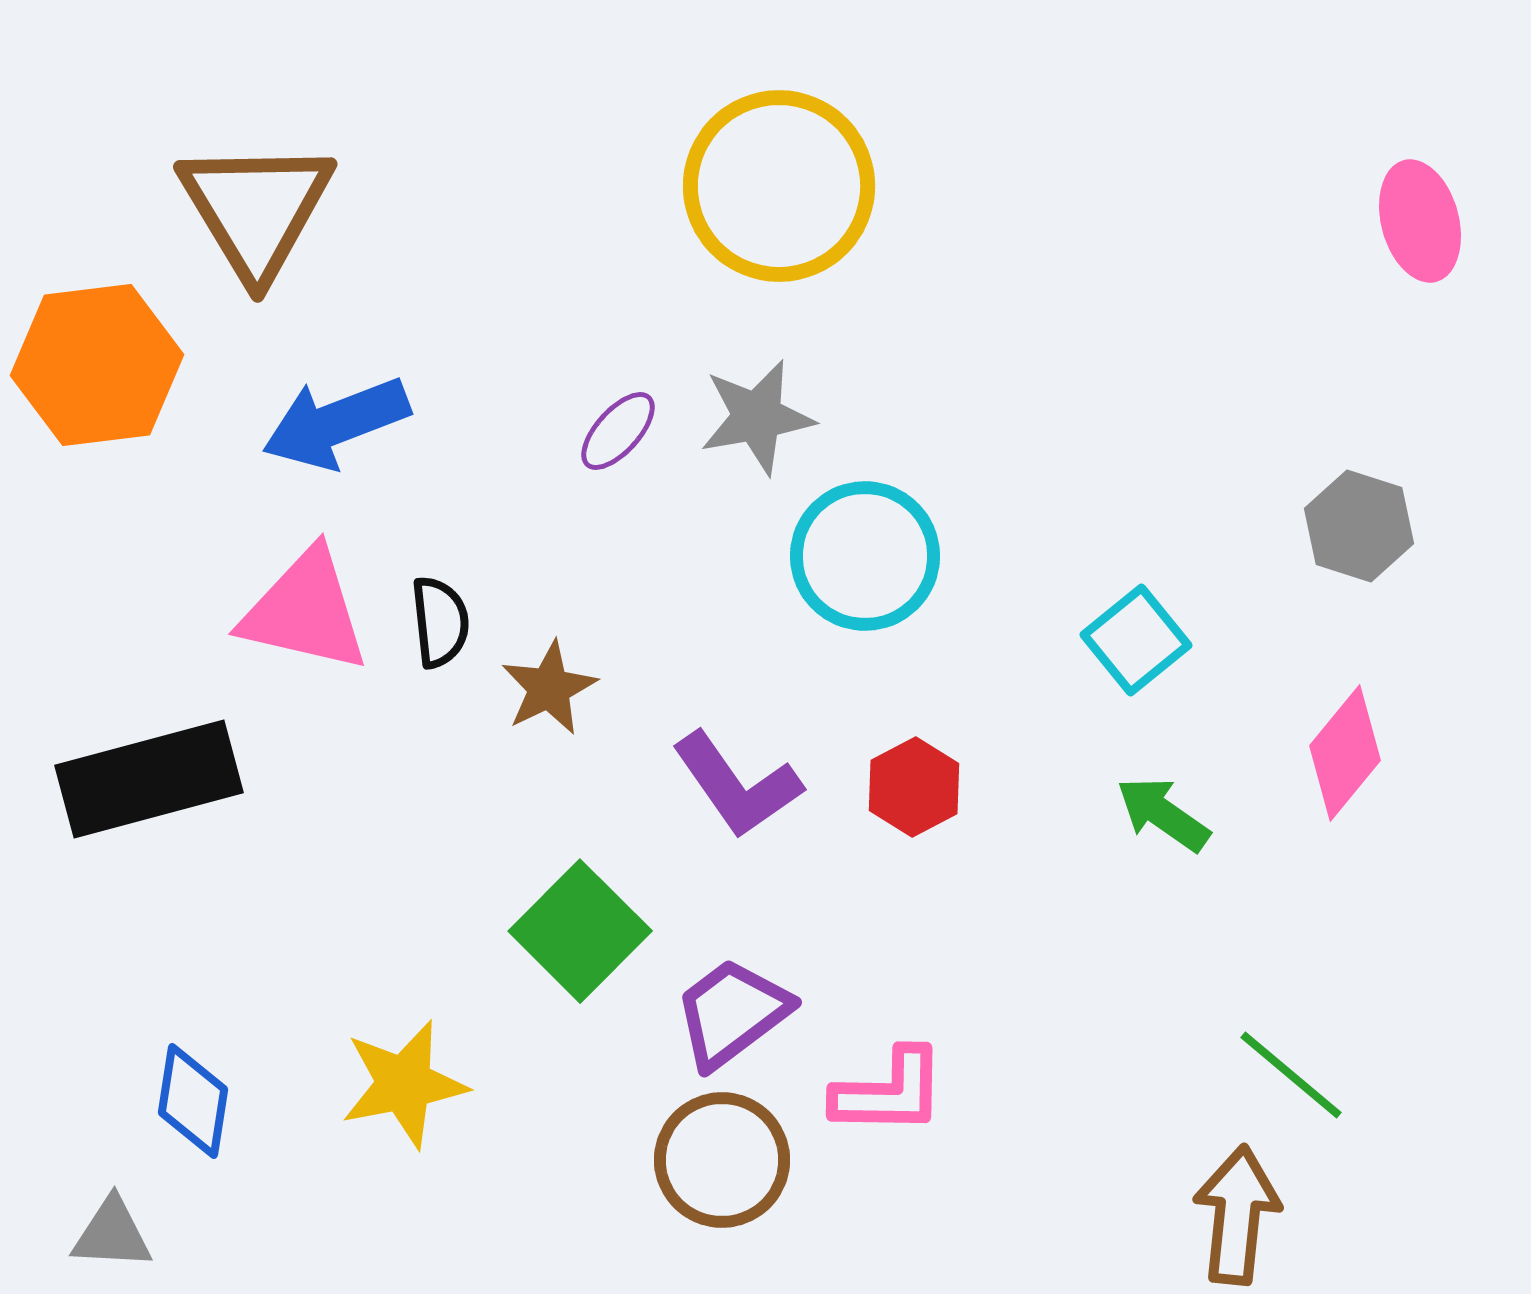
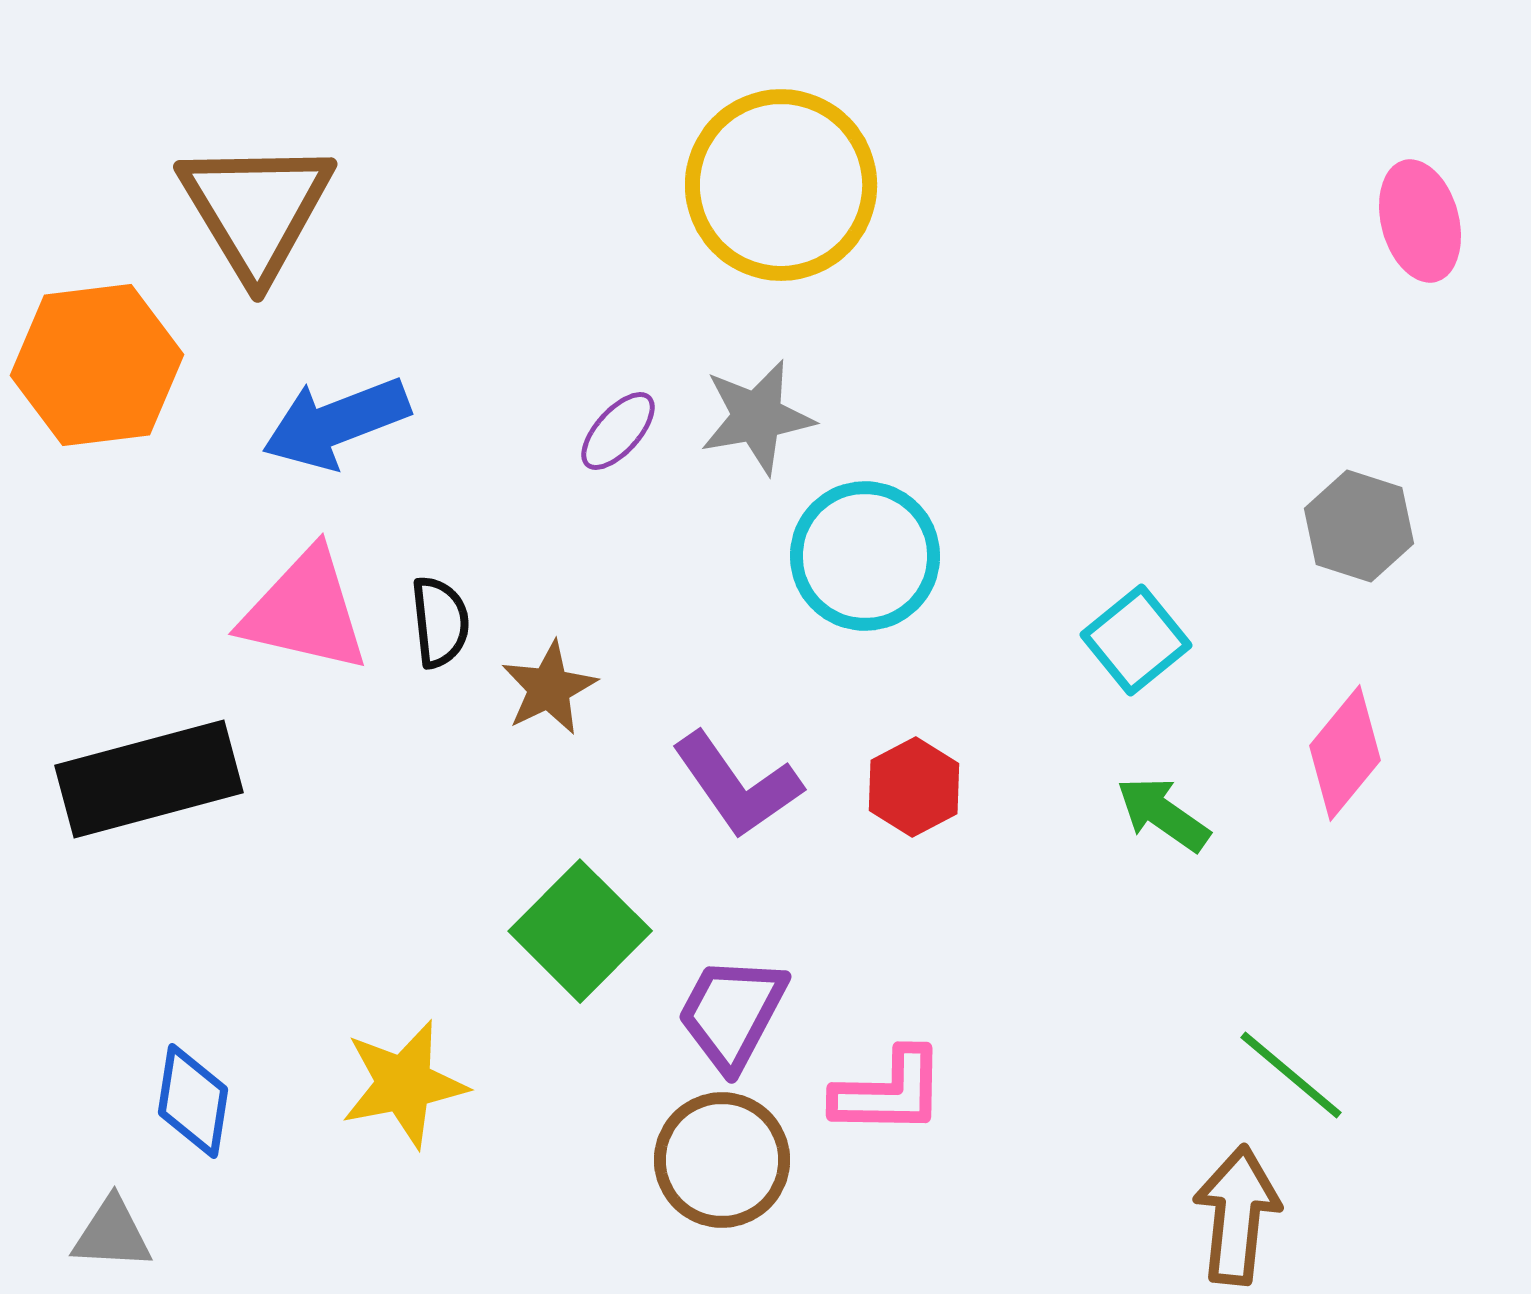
yellow circle: moved 2 px right, 1 px up
purple trapezoid: rotated 25 degrees counterclockwise
